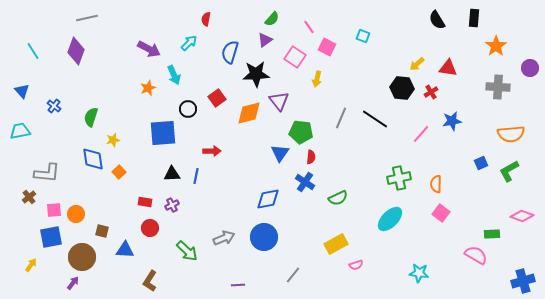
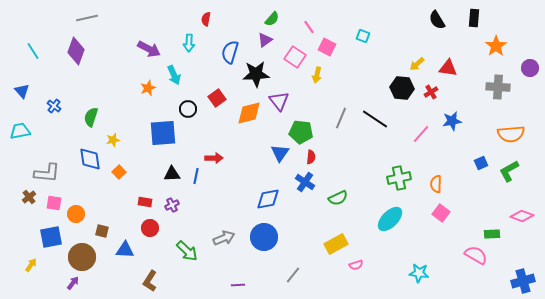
cyan arrow at (189, 43): rotated 138 degrees clockwise
yellow arrow at (317, 79): moved 4 px up
red arrow at (212, 151): moved 2 px right, 7 px down
blue diamond at (93, 159): moved 3 px left
pink square at (54, 210): moved 7 px up; rotated 14 degrees clockwise
